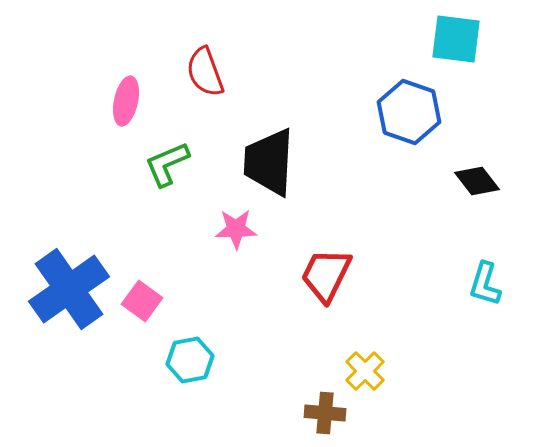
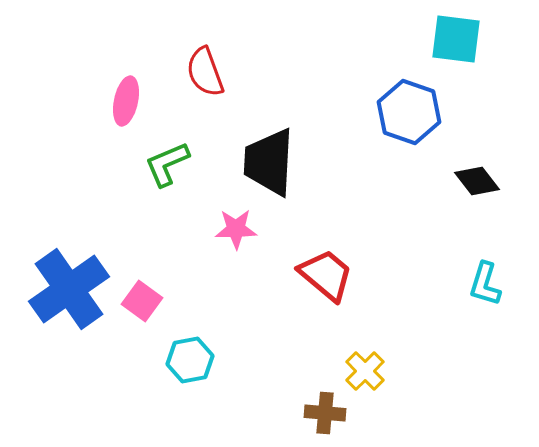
red trapezoid: rotated 104 degrees clockwise
